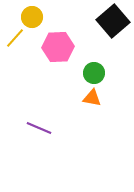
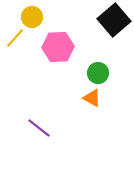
black square: moved 1 px right, 1 px up
green circle: moved 4 px right
orange triangle: rotated 18 degrees clockwise
purple line: rotated 15 degrees clockwise
